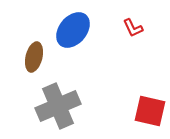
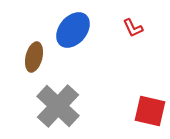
gray cross: rotated 24 degrees counterclockwise
